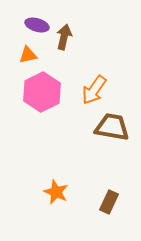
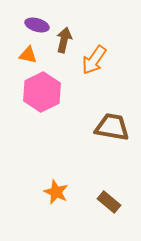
brown arrow: moved 3 px down
orange triangle: rotated 24 degrees clockwise
orange arrow: moved 30 px up
brown rectangle: rotated 75 degrees counterclockwise
